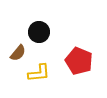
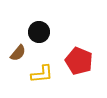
yellow L-shape: moved 3 px right, 1 px down
